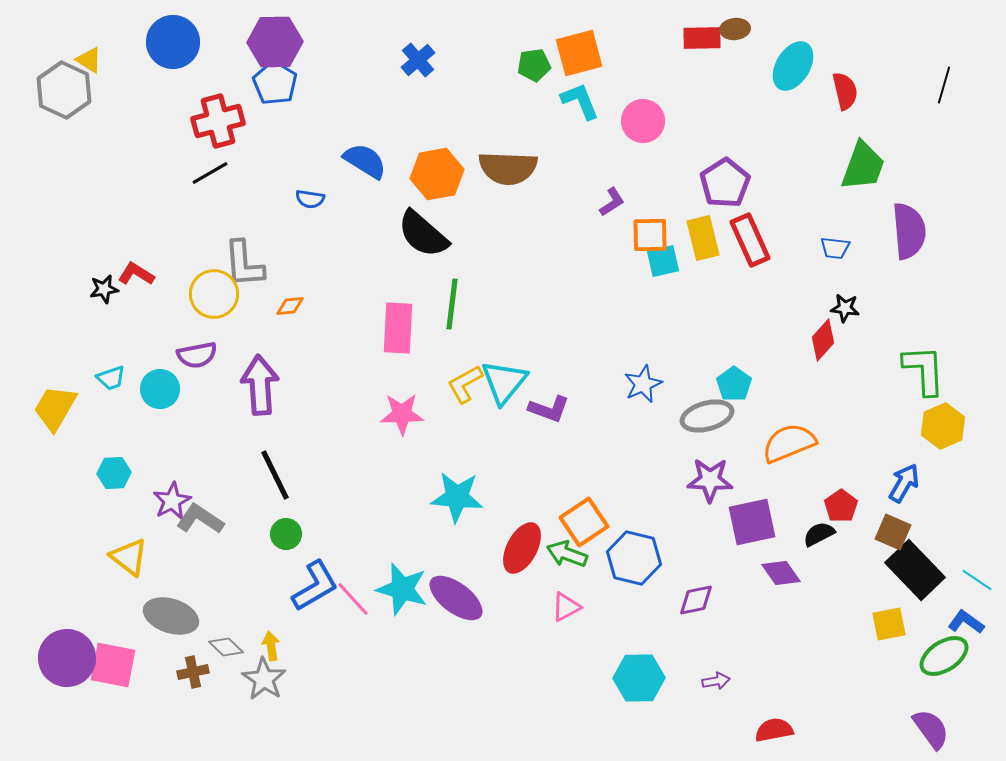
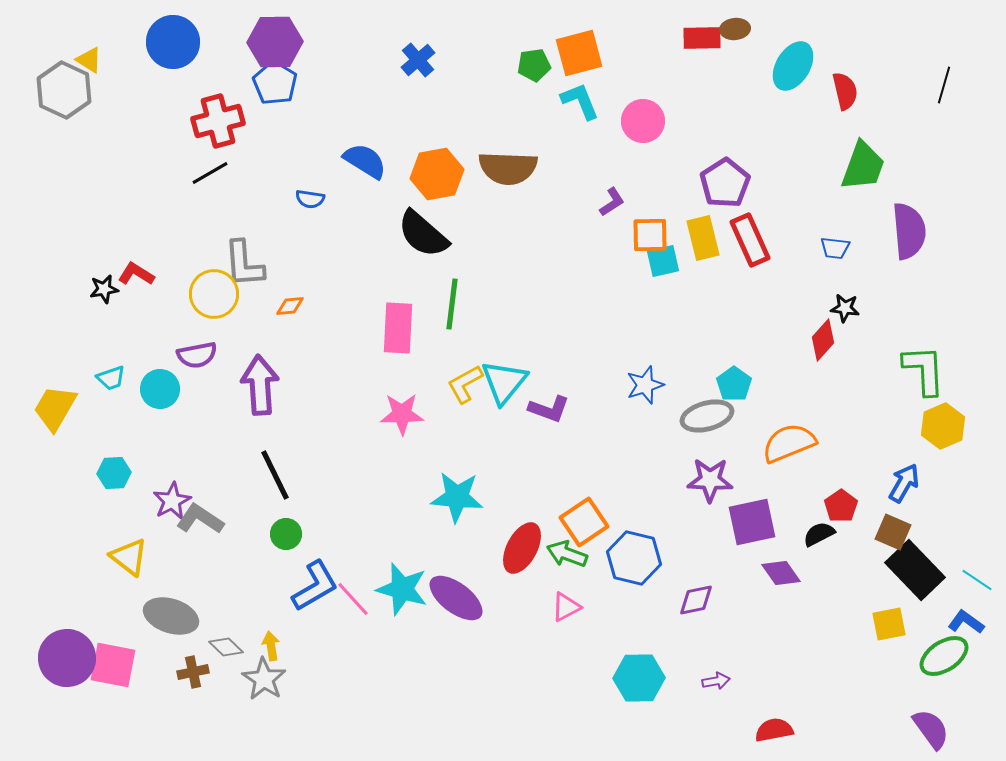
blue star at (643, 384): moved 2 px right, 1 px down; rotated 6 degrees clockwise
